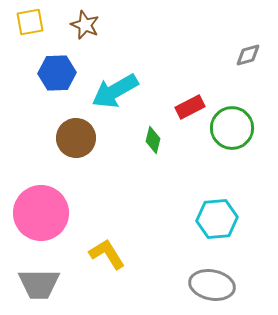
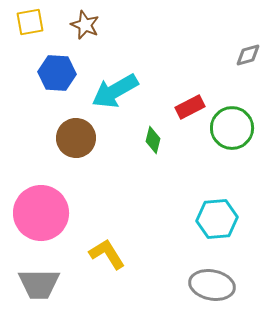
blue hexagon: rotated 6 degrees clockwise
